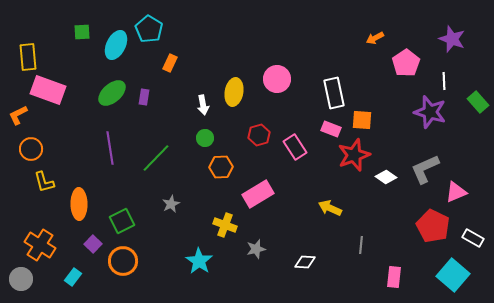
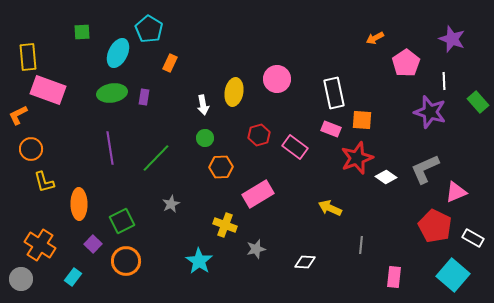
cyan ellipse at (116, 45): moved 2 px right, 8 px down
green ellipse at (112, 93): rotated 32 degrees clockwise
pink rectangle at (295, 147): rotated 20 degrees counterclockwise
red star at (354, 155): moved 3 px right, 3 px down
red pentagon at (433, 226): moved 2 px right
orange circle at (123, 261): moved 3 px right
